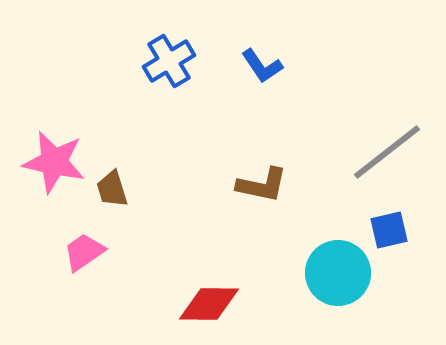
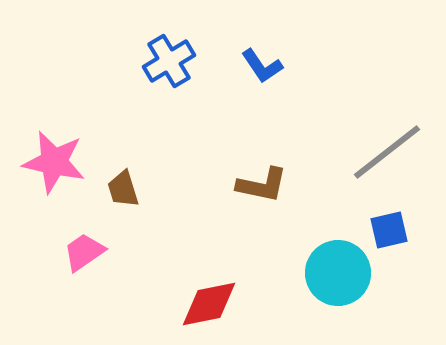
brown trapezoid: moved 11 px right
red diamond: rotated 12 degrees counterclockwise
